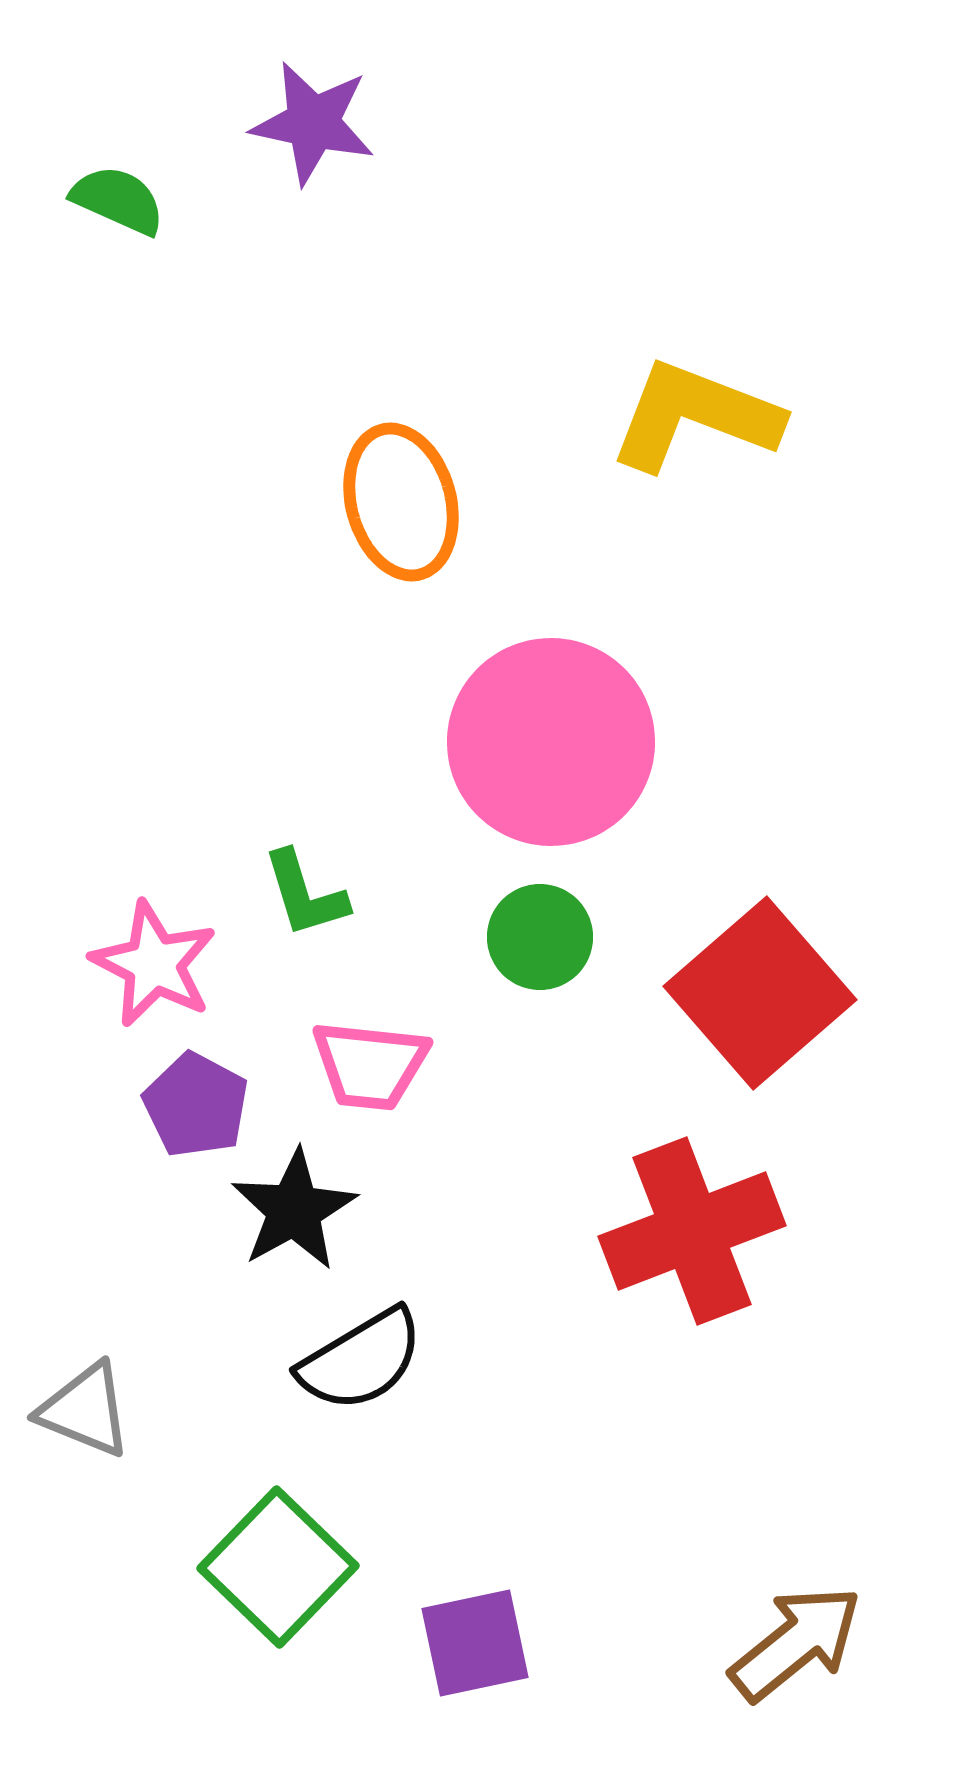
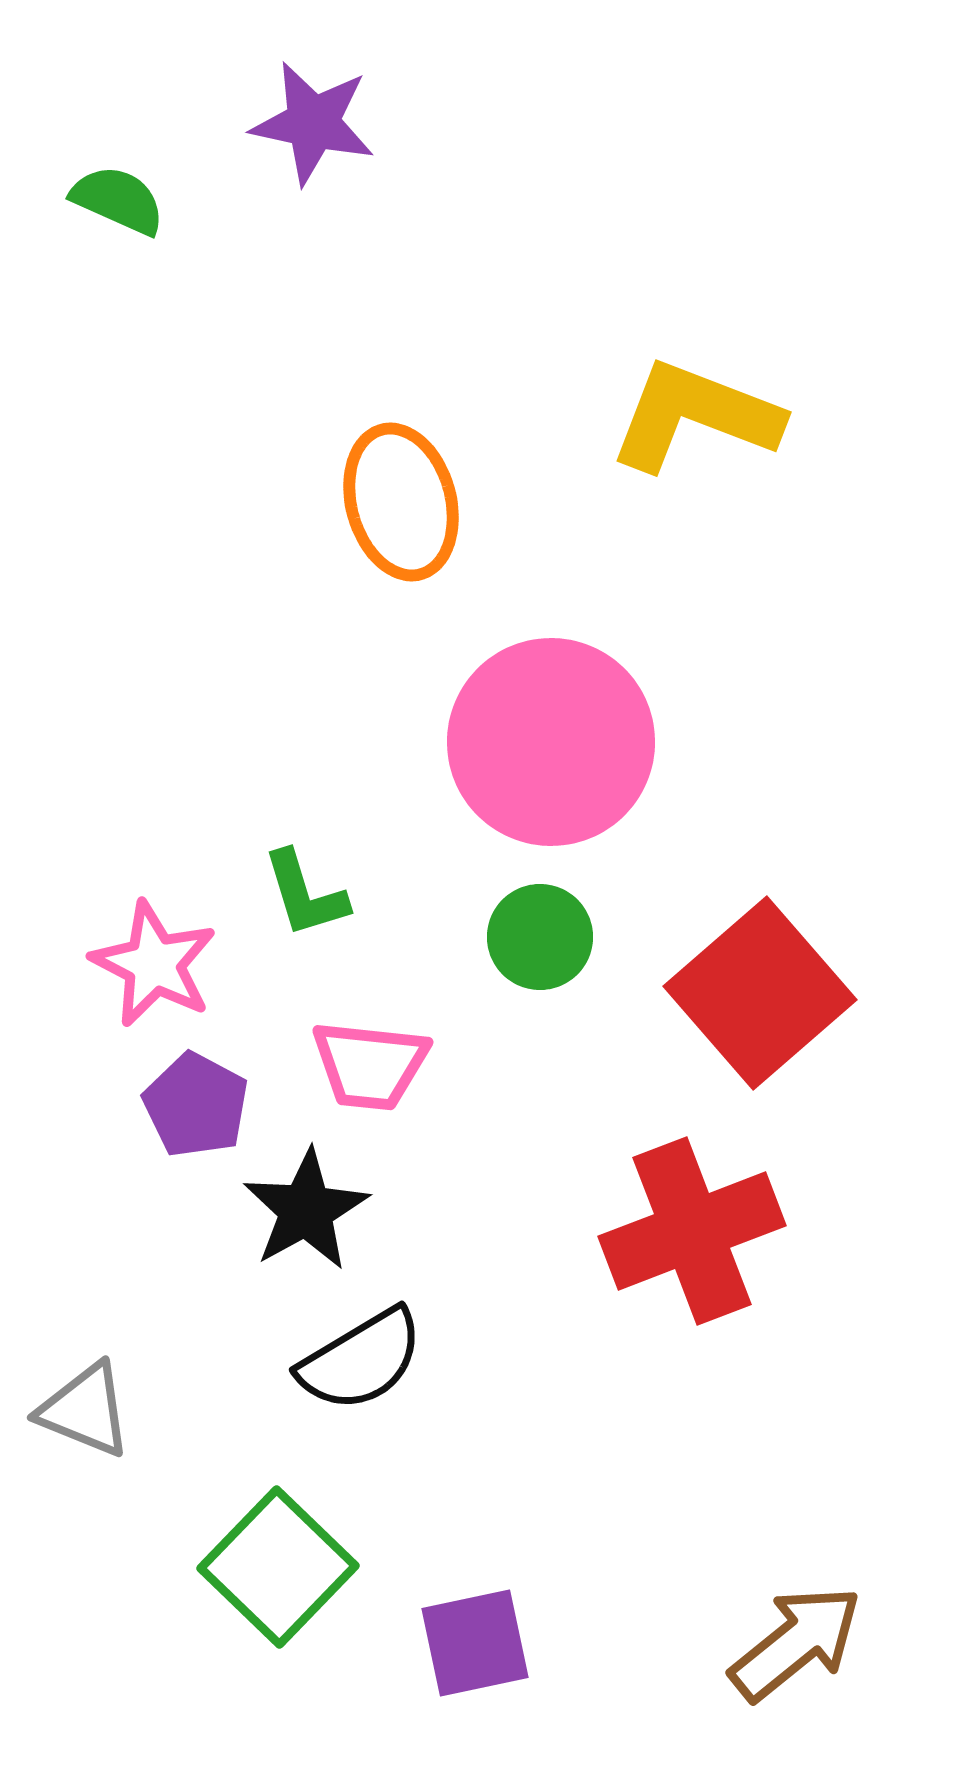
black star: moved 12 px right
